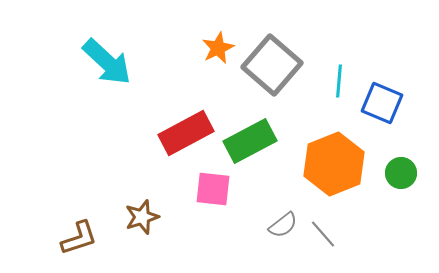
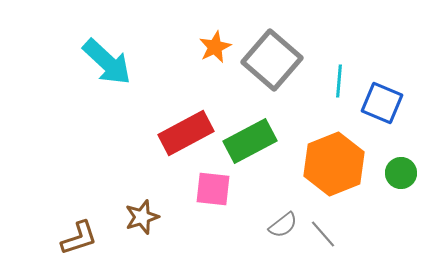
orange star: moved 3 px left, 1 px up
gray square: moved 5 px up
